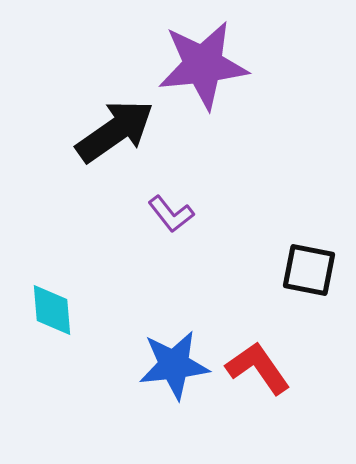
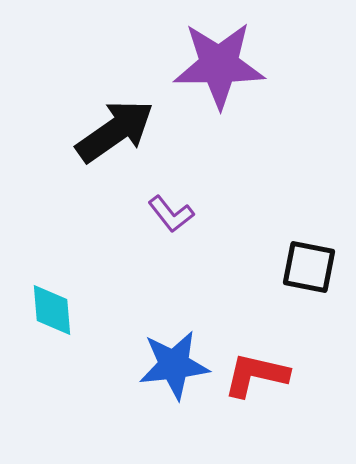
purple star: moved 16 px right; rotated 6 degrees clockwise
black square: moved 3 px up
red L-shape: moved 2 px left, 7 px down; rotated 42 degrees counterclockwise
